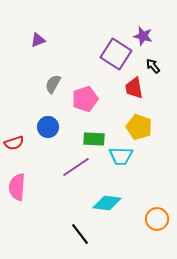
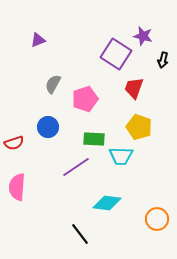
black arrow: moved 10 px right, 6 px up; rotated 126 degrees counterclockwise
red trapezoid: rotated 30 degrees clockwise
